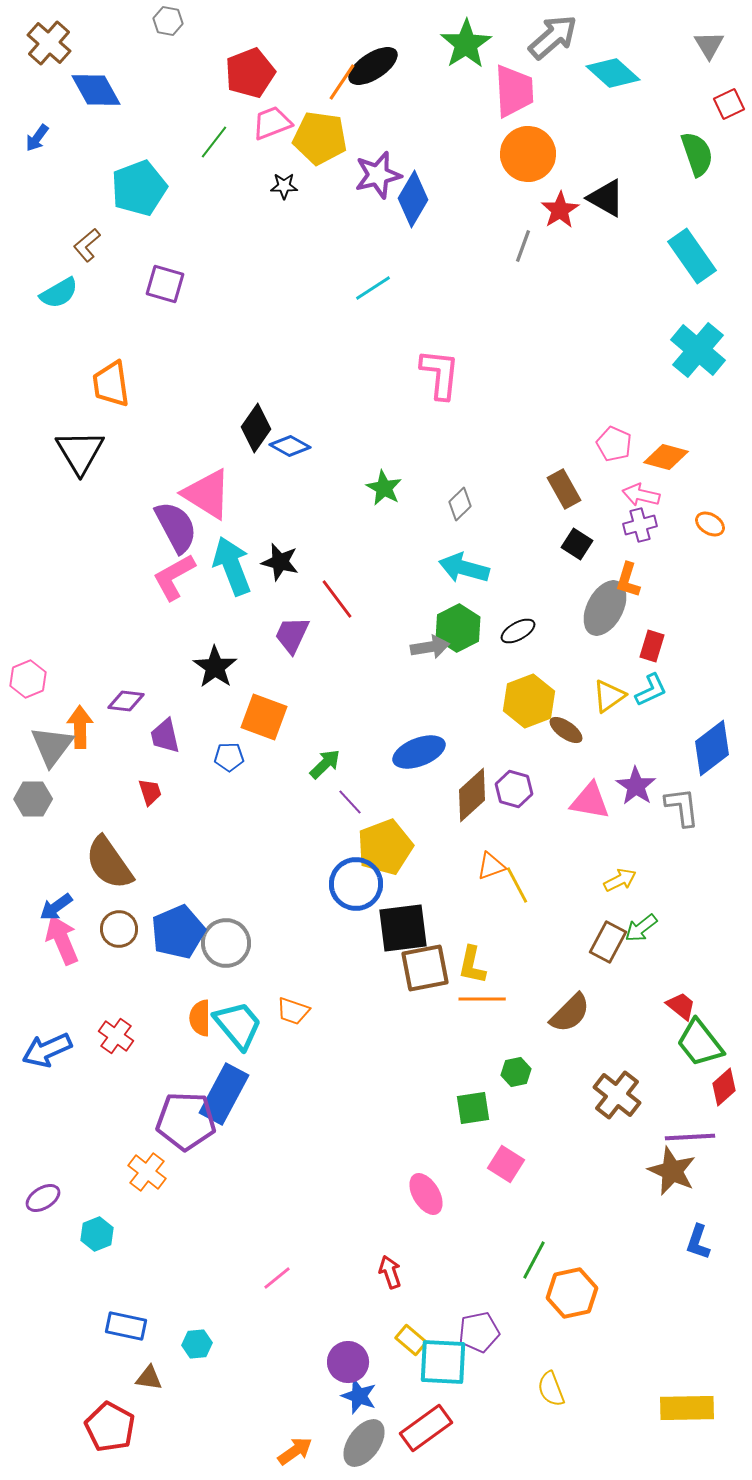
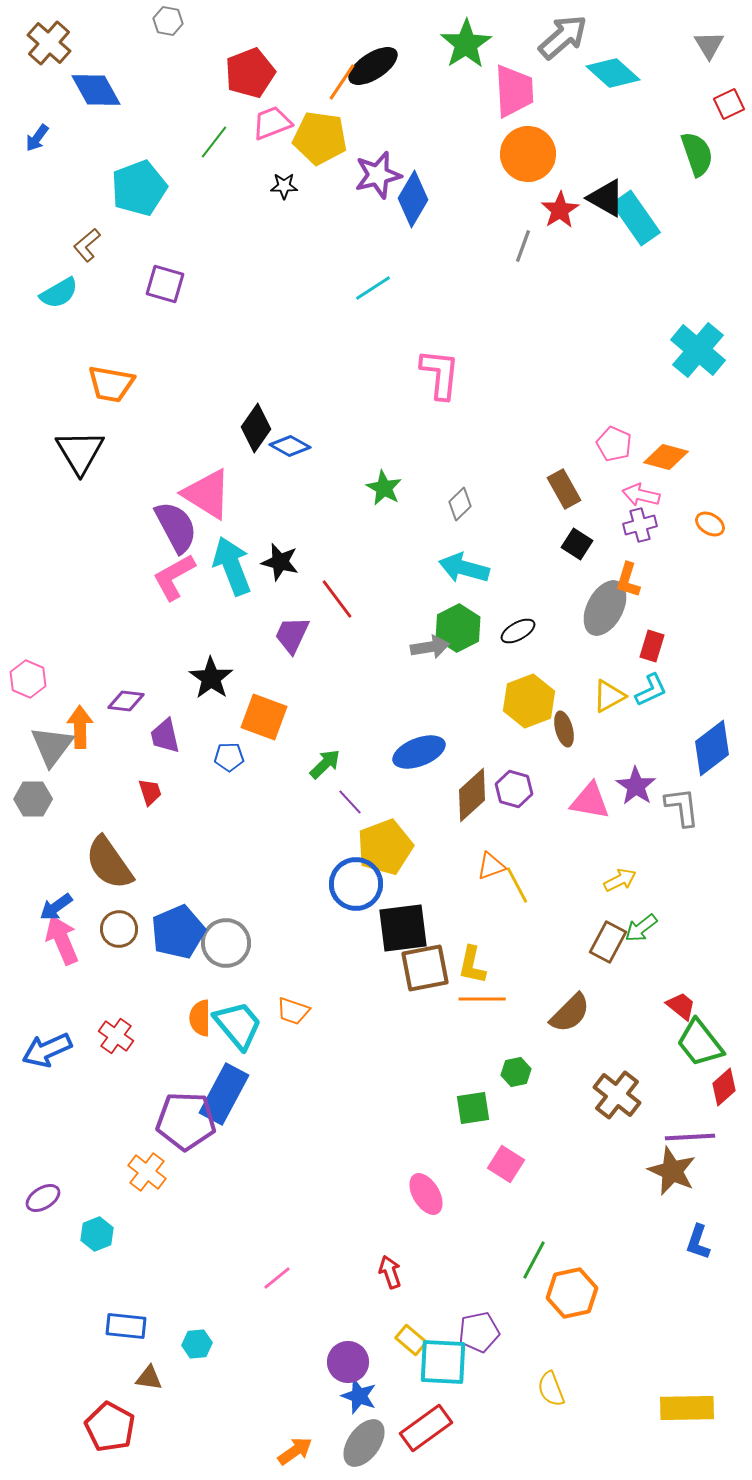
gray arrow at (553, 37): moved 10 px right
cyan rectangle at (692, 256): moved 56 px left, 38 px up
orange trapezoid at (111, 384): rotated 72 degrees counterclockwise
black star at (215, 667): moved 4 px left, 11 px down
pink hexagon at (28, 679): rotated 15 degrees counterclockwise
yellow triangle at (609, 696): rotated 6 degrees clockwise
brown ellipse at (566, 730): moved 2 px left, 1 px up; rotated 40 degrees clockwise
blue rectangle at (126, 1326): rotated 6 degrees counterclockwise
